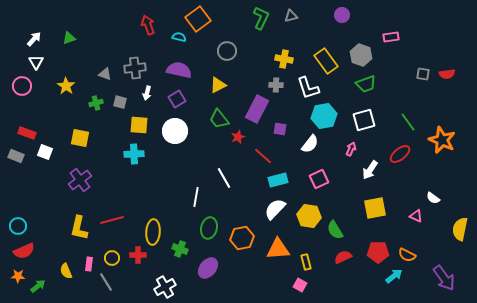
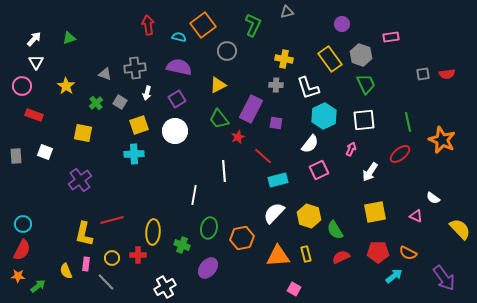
purple circle at (342, 15): moved 9 px down
gray triangle at (291, 16): moved 4 px left, 4 px up
green L-shape at (261, 18): moved 8 px left, 7 px down
orange square at (198, 19): moved 5 px right, 6 px down
red arrow at (148, 25): rotated 12 degrees clockwise
yellow rectangle at (326, 61): moved 4 px right, 2 px up
purple semicircle at (179, 70): moved 3 px up
gray square at (423, 74): rotated 16 degrees counterclockwise
green trapezoid at (366, 84): rotated 95 degrees counterclockwise
gray square at (120, 102): rotated 16 degrees clockwise
green cross at (96, 103): rotated 24 degrees counterclockwise
purple rectangle at (257, 109): moved 6 px left
cyan hexagon at (324, 116): rotated 15 degrees counterclockwise
white square at (364, 120): rotated 10 degrees clockwise
green line at (408, 122): rotated 24 degrees clockwise
yellow square at (139, 125): rotated 24 degrees counterclockwise
purple square at (280, 129): moved 4 px left, 6 px up
red rectangle at (27, 133): moved 7 px right, 18 px up
yellow square at (80, 138): moved 3 px right, 5 px up
gray rectangle at (16, 156): rotated 63 degrees clockwise
white arrow at (370, 170): moved 2 px down
white line at (224, 178): moved 7 px up; rotated 25 degrees clockwise
pink square at (319, 179): moved 9 px up
white line at (196, 197): moved 2 px left, 2 px up
yellow square at (375, 208): moved 4 px down
white semicircle at (275, 209): moved 1 px left, 4 px down
yellow hexagon at (309, 216): rotated 10 degrees clockwise
cyan circle at (18, 226): moved 5 px right, 2 px up
yellow L-shape at (79, 228): moved 5 px right, 6 px down
yellow semicircle at (460, 229): rotated 125 degrees clockwise
green cross at (180, 249): moved 2 px right, 4 px up
orange triangle at (278, 249): moved 7 px down
red semicircle at (24, 251): moved 2 px left, 1 px up; rotated 40 degrees counterclockwise
orange semicircle at (407, 255): moved 1 px right, 2 px up
red semicircle at (343, 257): moved 2 px left
yellow rectangle at (306, 262): moved 8 px up
pink rectangle at (89, 264): moved 3 px left
gray line at (106, 282): rotated 12 degrees counterclockwise
pink square at (300, 285): moved 6 px left, 4 px down
